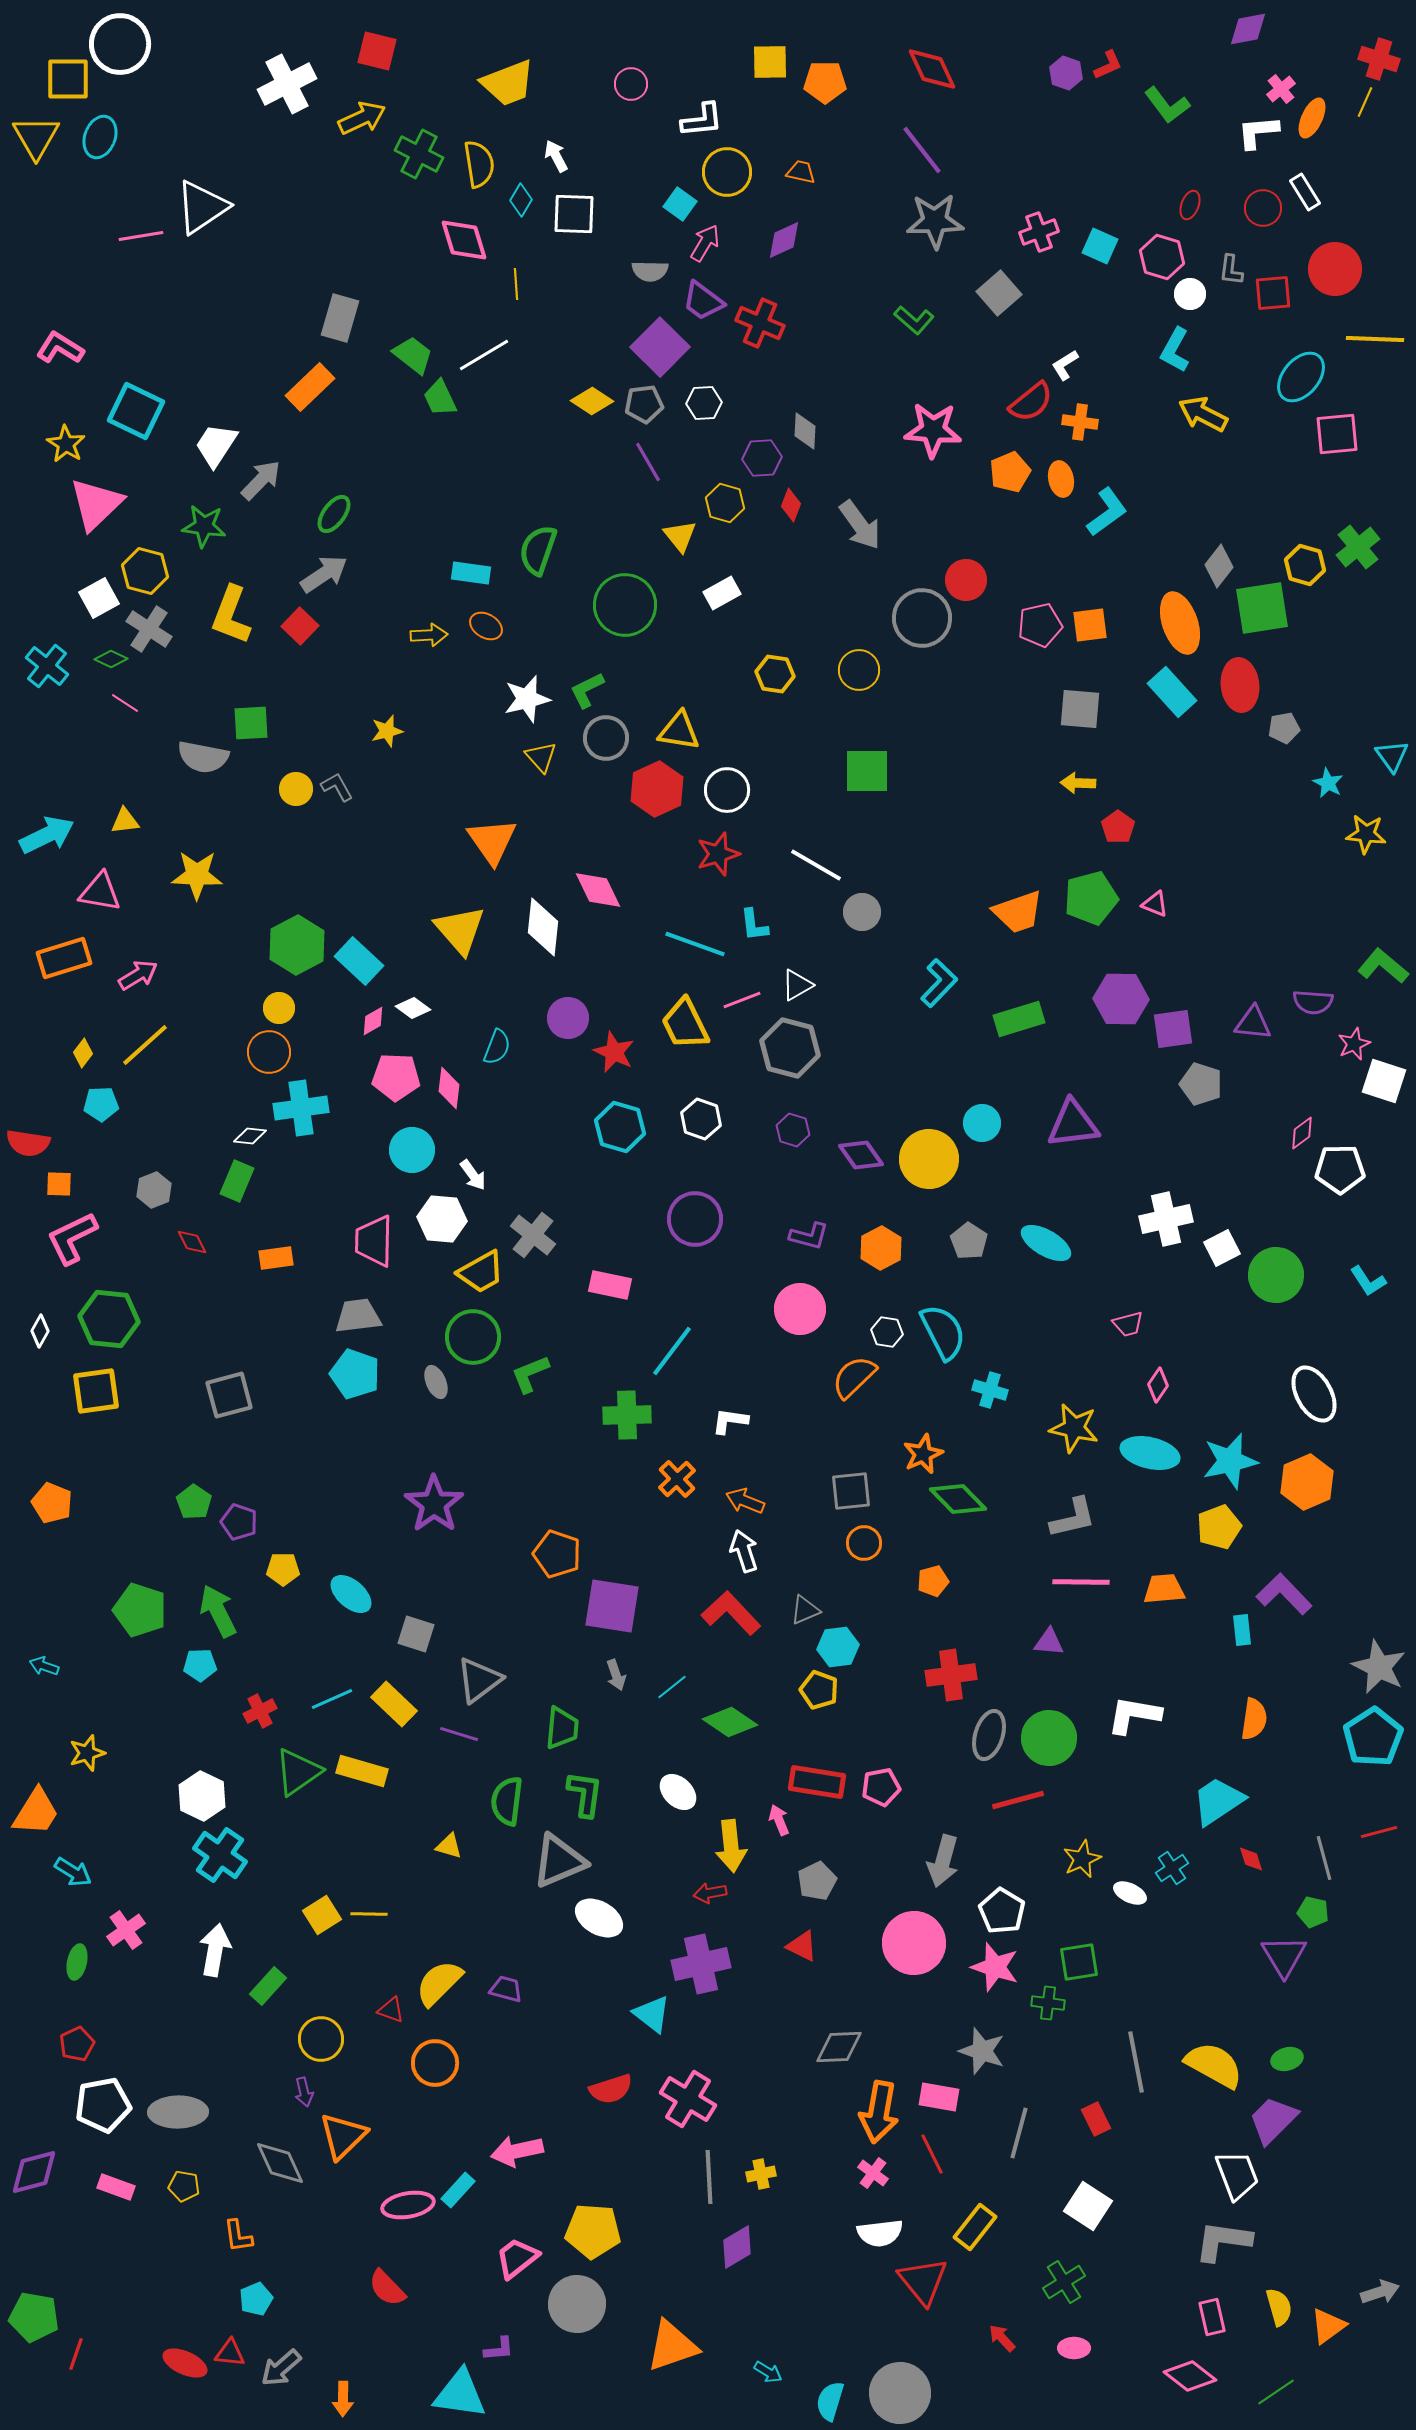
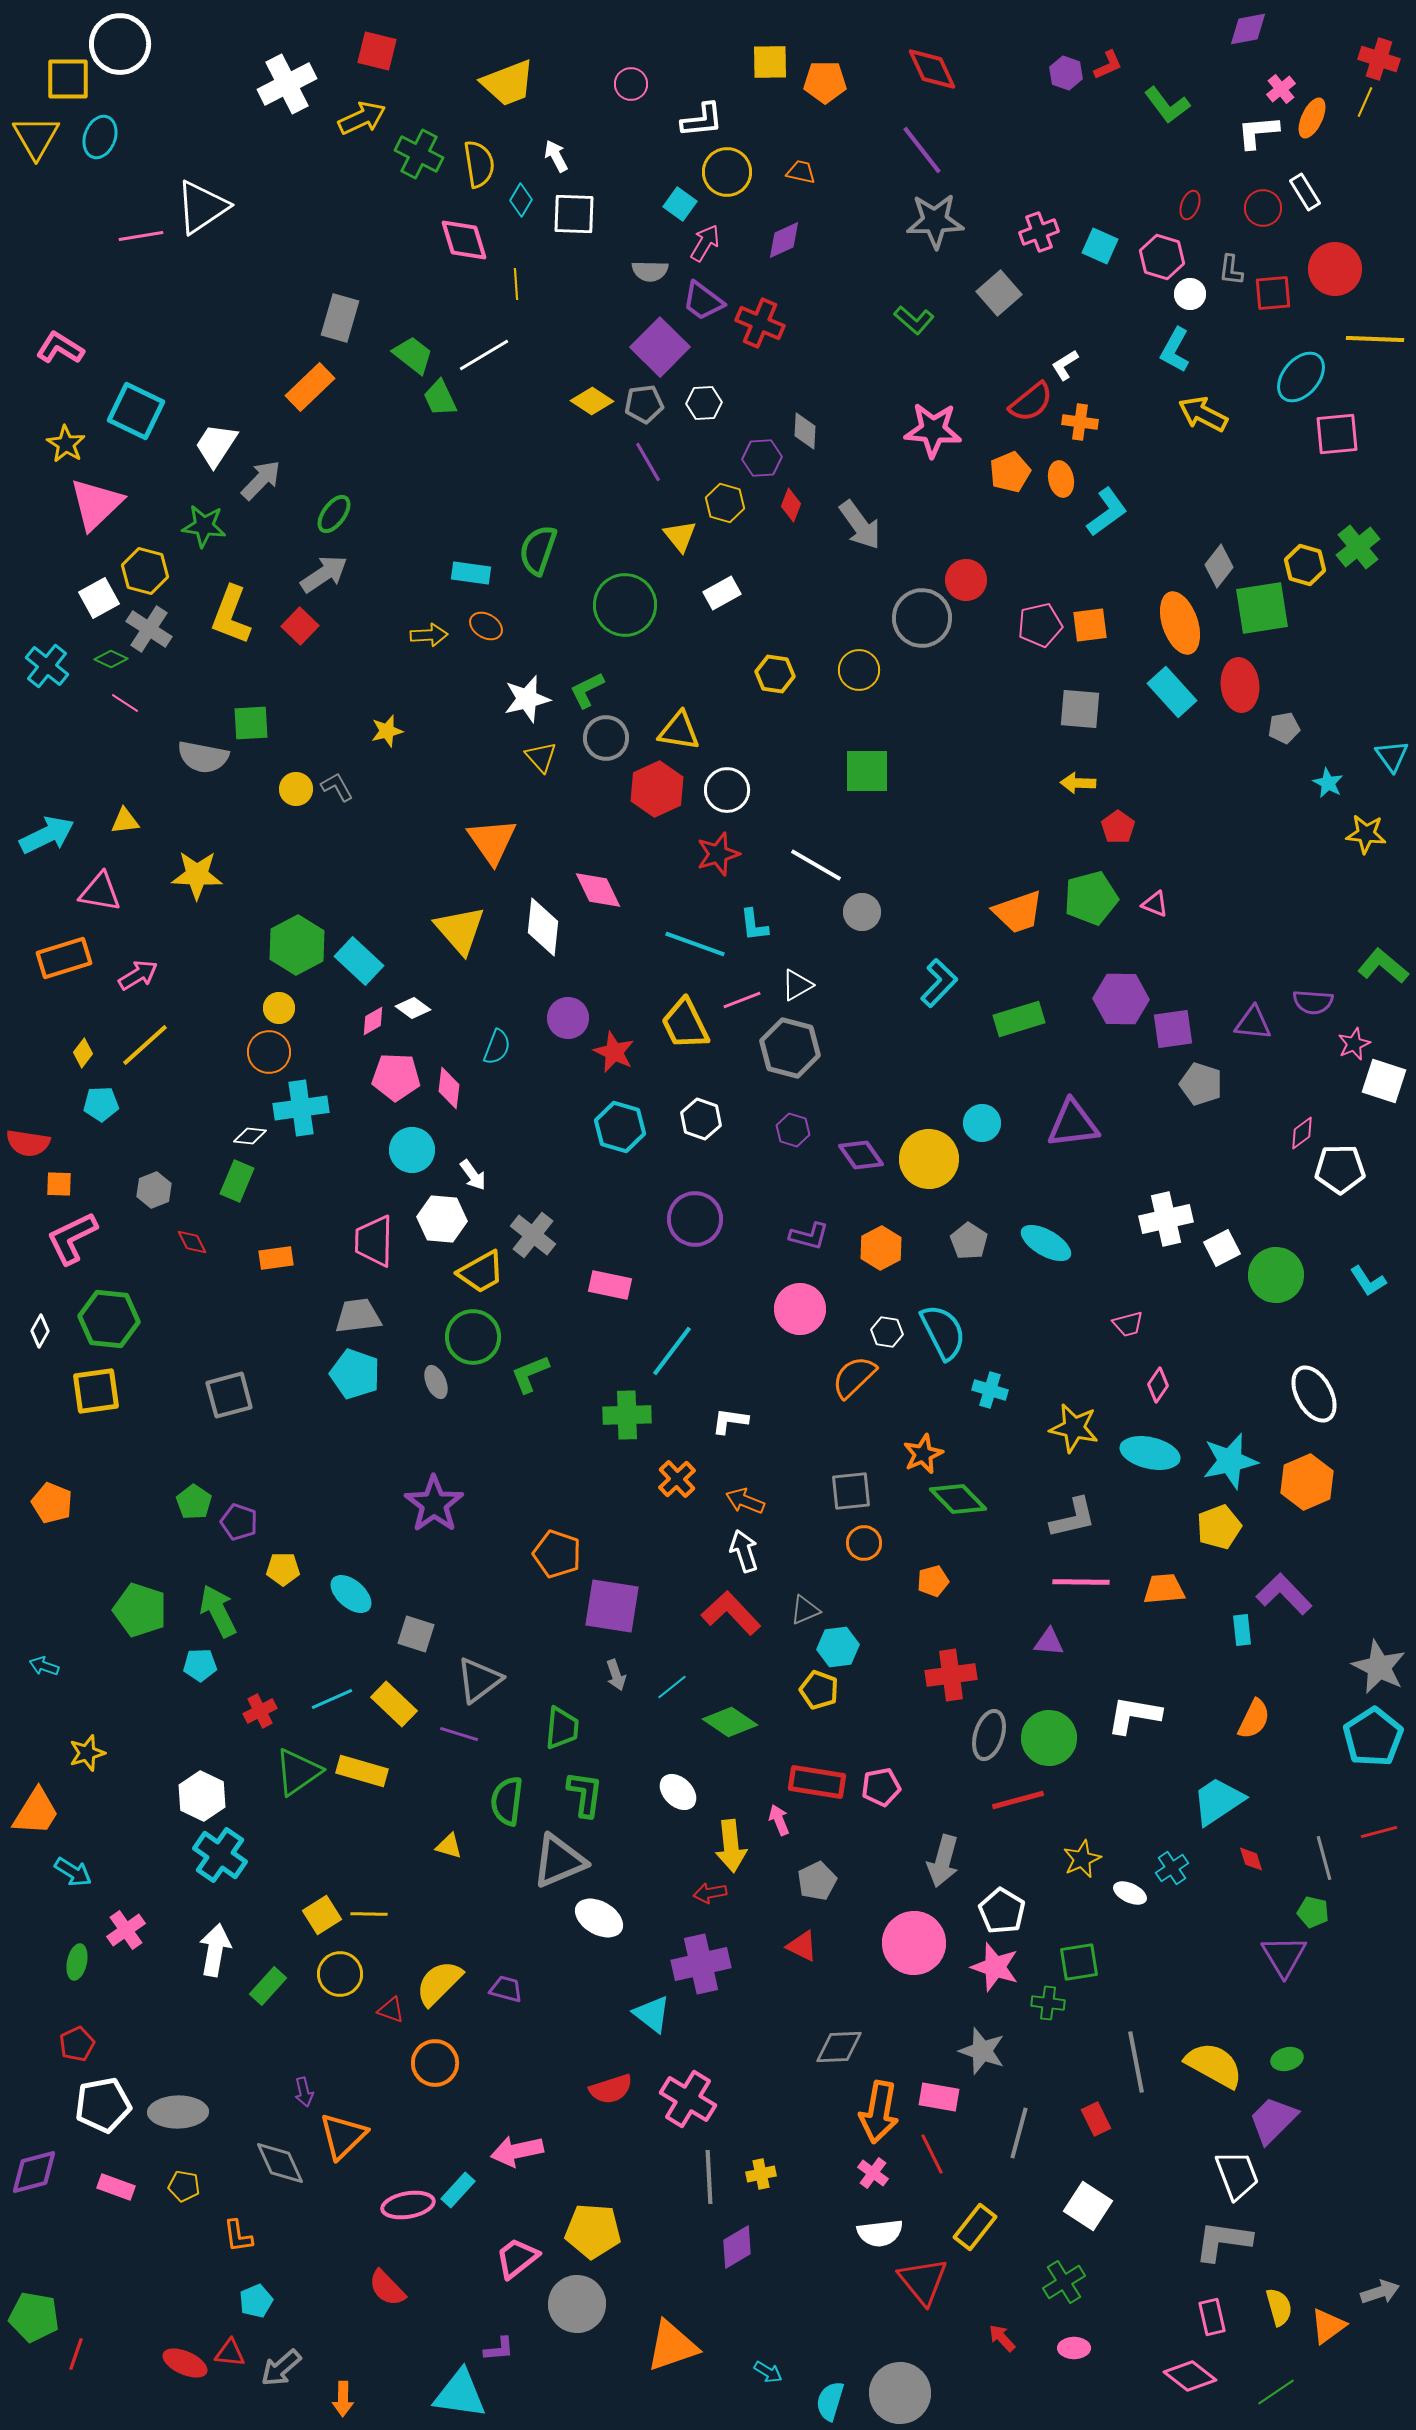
orange semicircle at (1254, 1719): rotated 18 degrees clockwise
yellow circle at (321, 2039): moved 19 px right, 65 px up
cyan pentagon at (256, 2299): moved 2 px down
